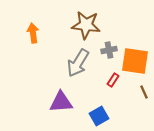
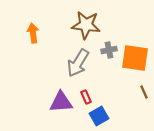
orange square: moved 3 px up
red rectangle: moved 27 px left, 17 px down; rotated 56 degrees counterclockwise
